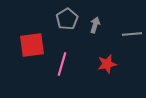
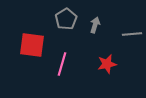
gray pentagon: moved 1 px left
red square: rotated 16 degrees clockwise
